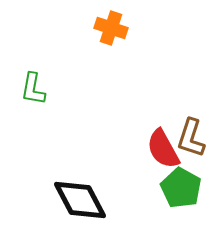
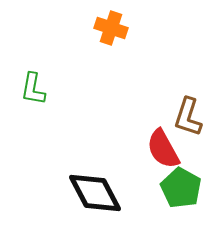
brown L-shape: moved 3 px left, 21 px up
black diamond: moved 15 px right, 7 px up
